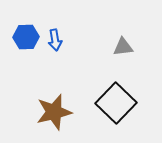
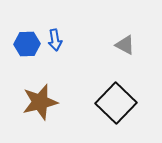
blue hexagon: moved 1 px right, 7 px down
gray triangle: moved 2 px right, 2 px up; rotated 35 degrees clockwise
brown star: moved 14 px left, 10 px up
